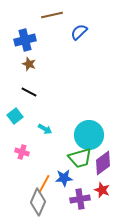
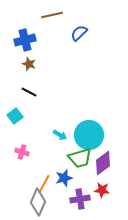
blue semicircle: moved 1 px down
cyan arrow: moved 15 px right, 6 px down
blue star: rotated 12 degrees counterclockwise
red star: rotated 14 degrees counterclockwise
